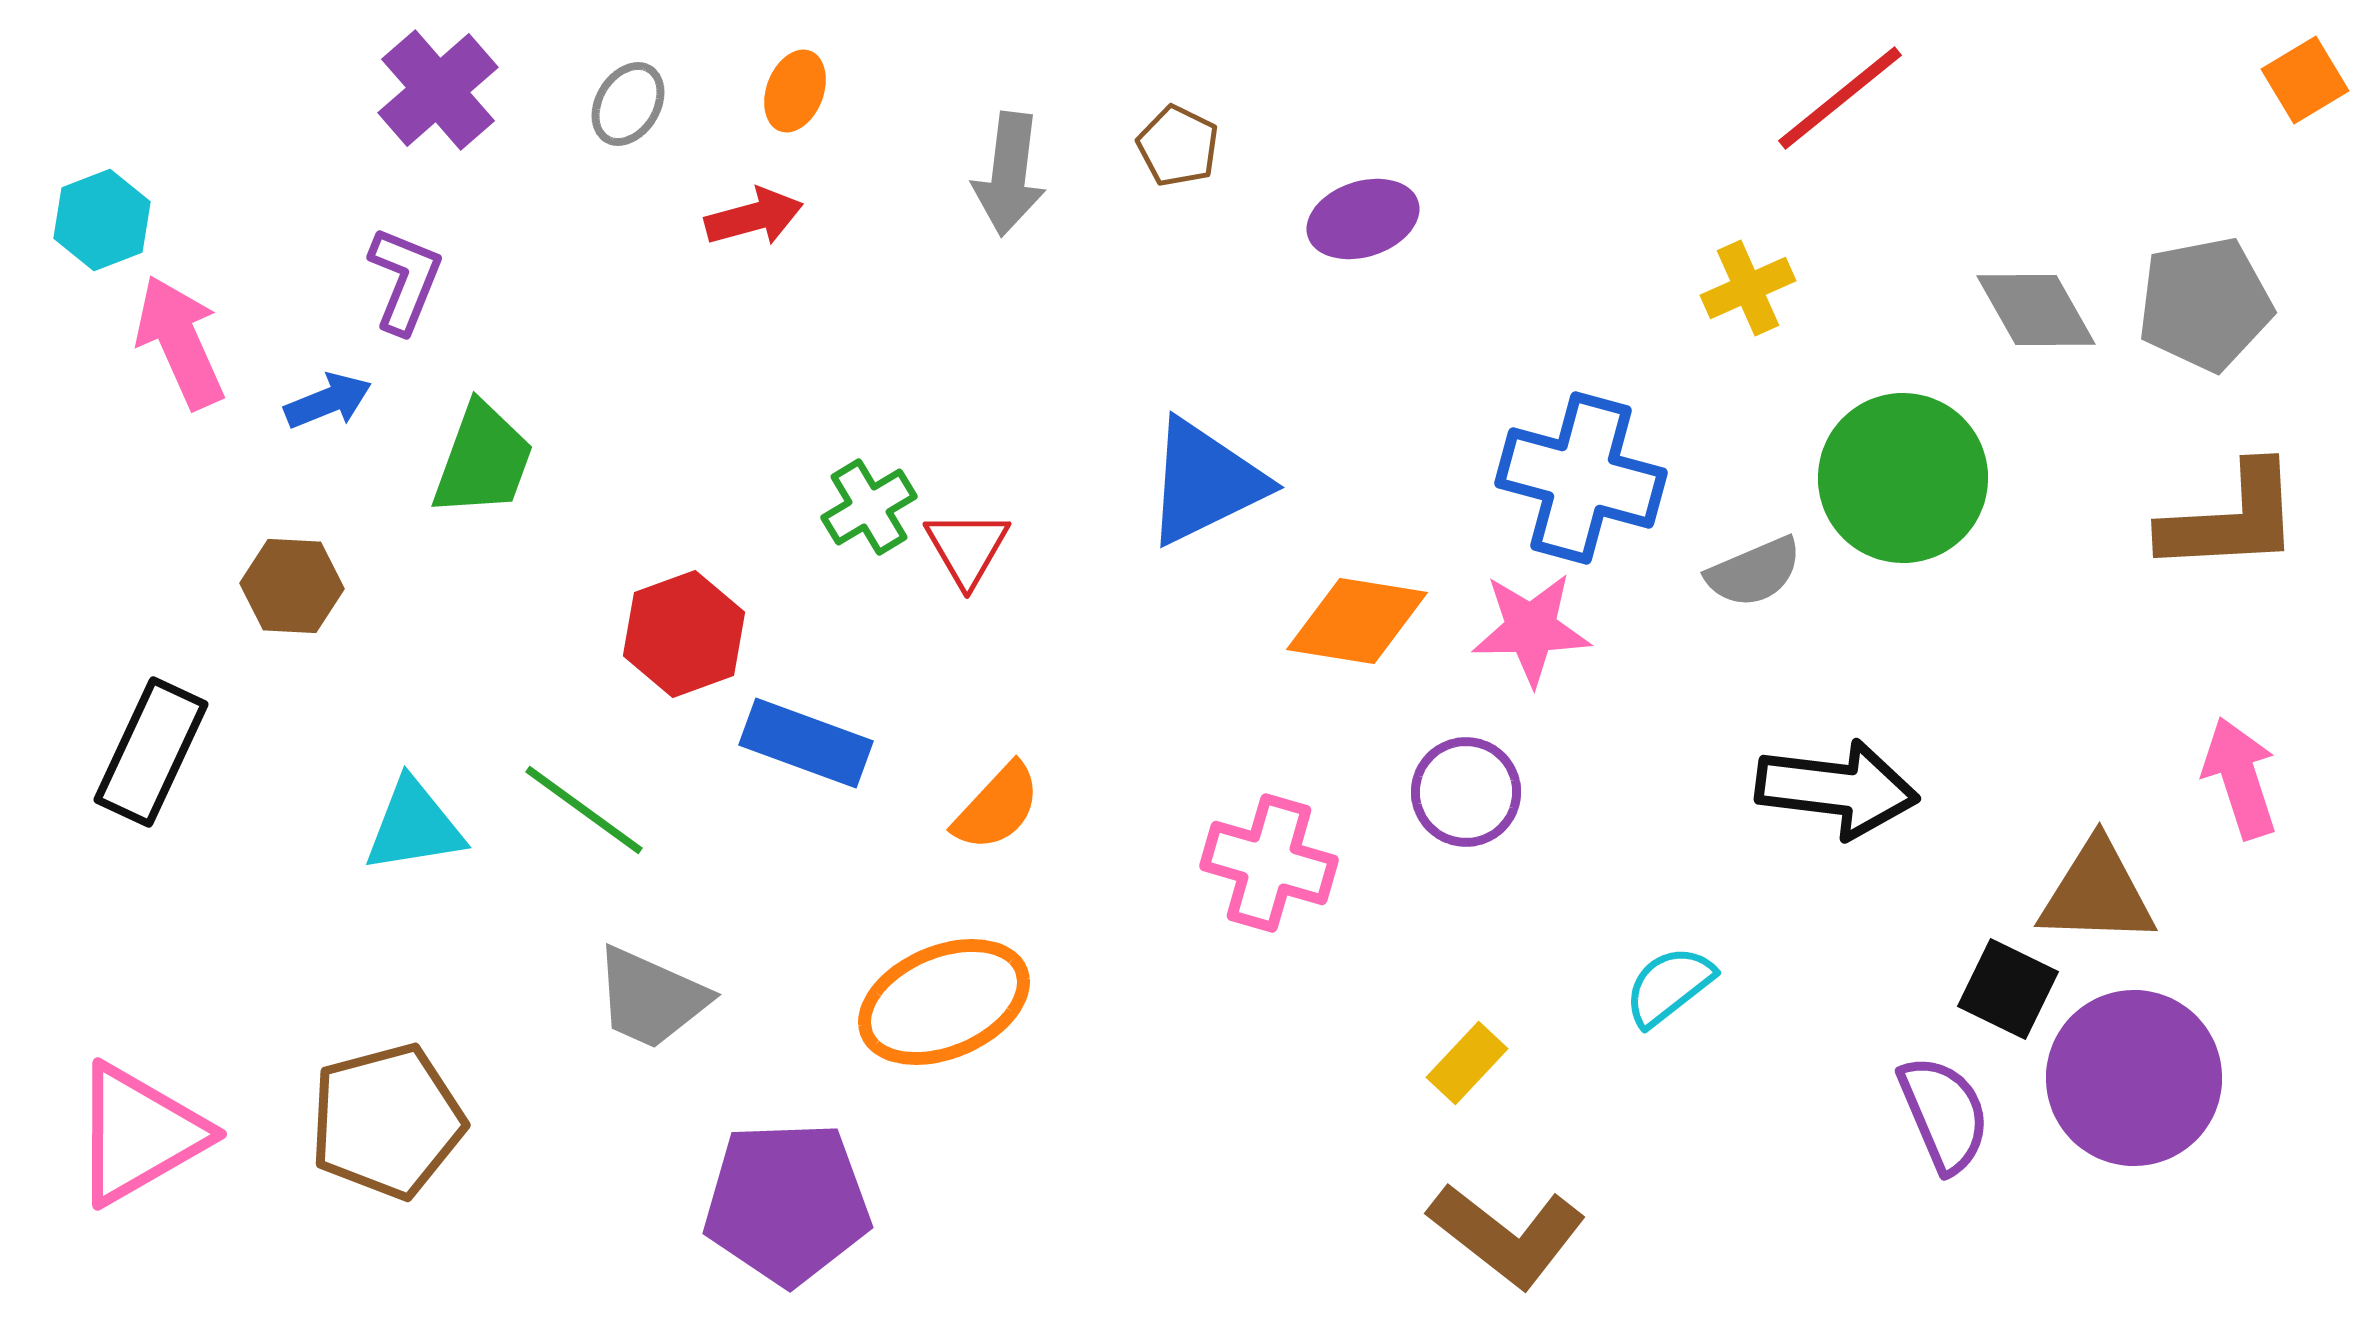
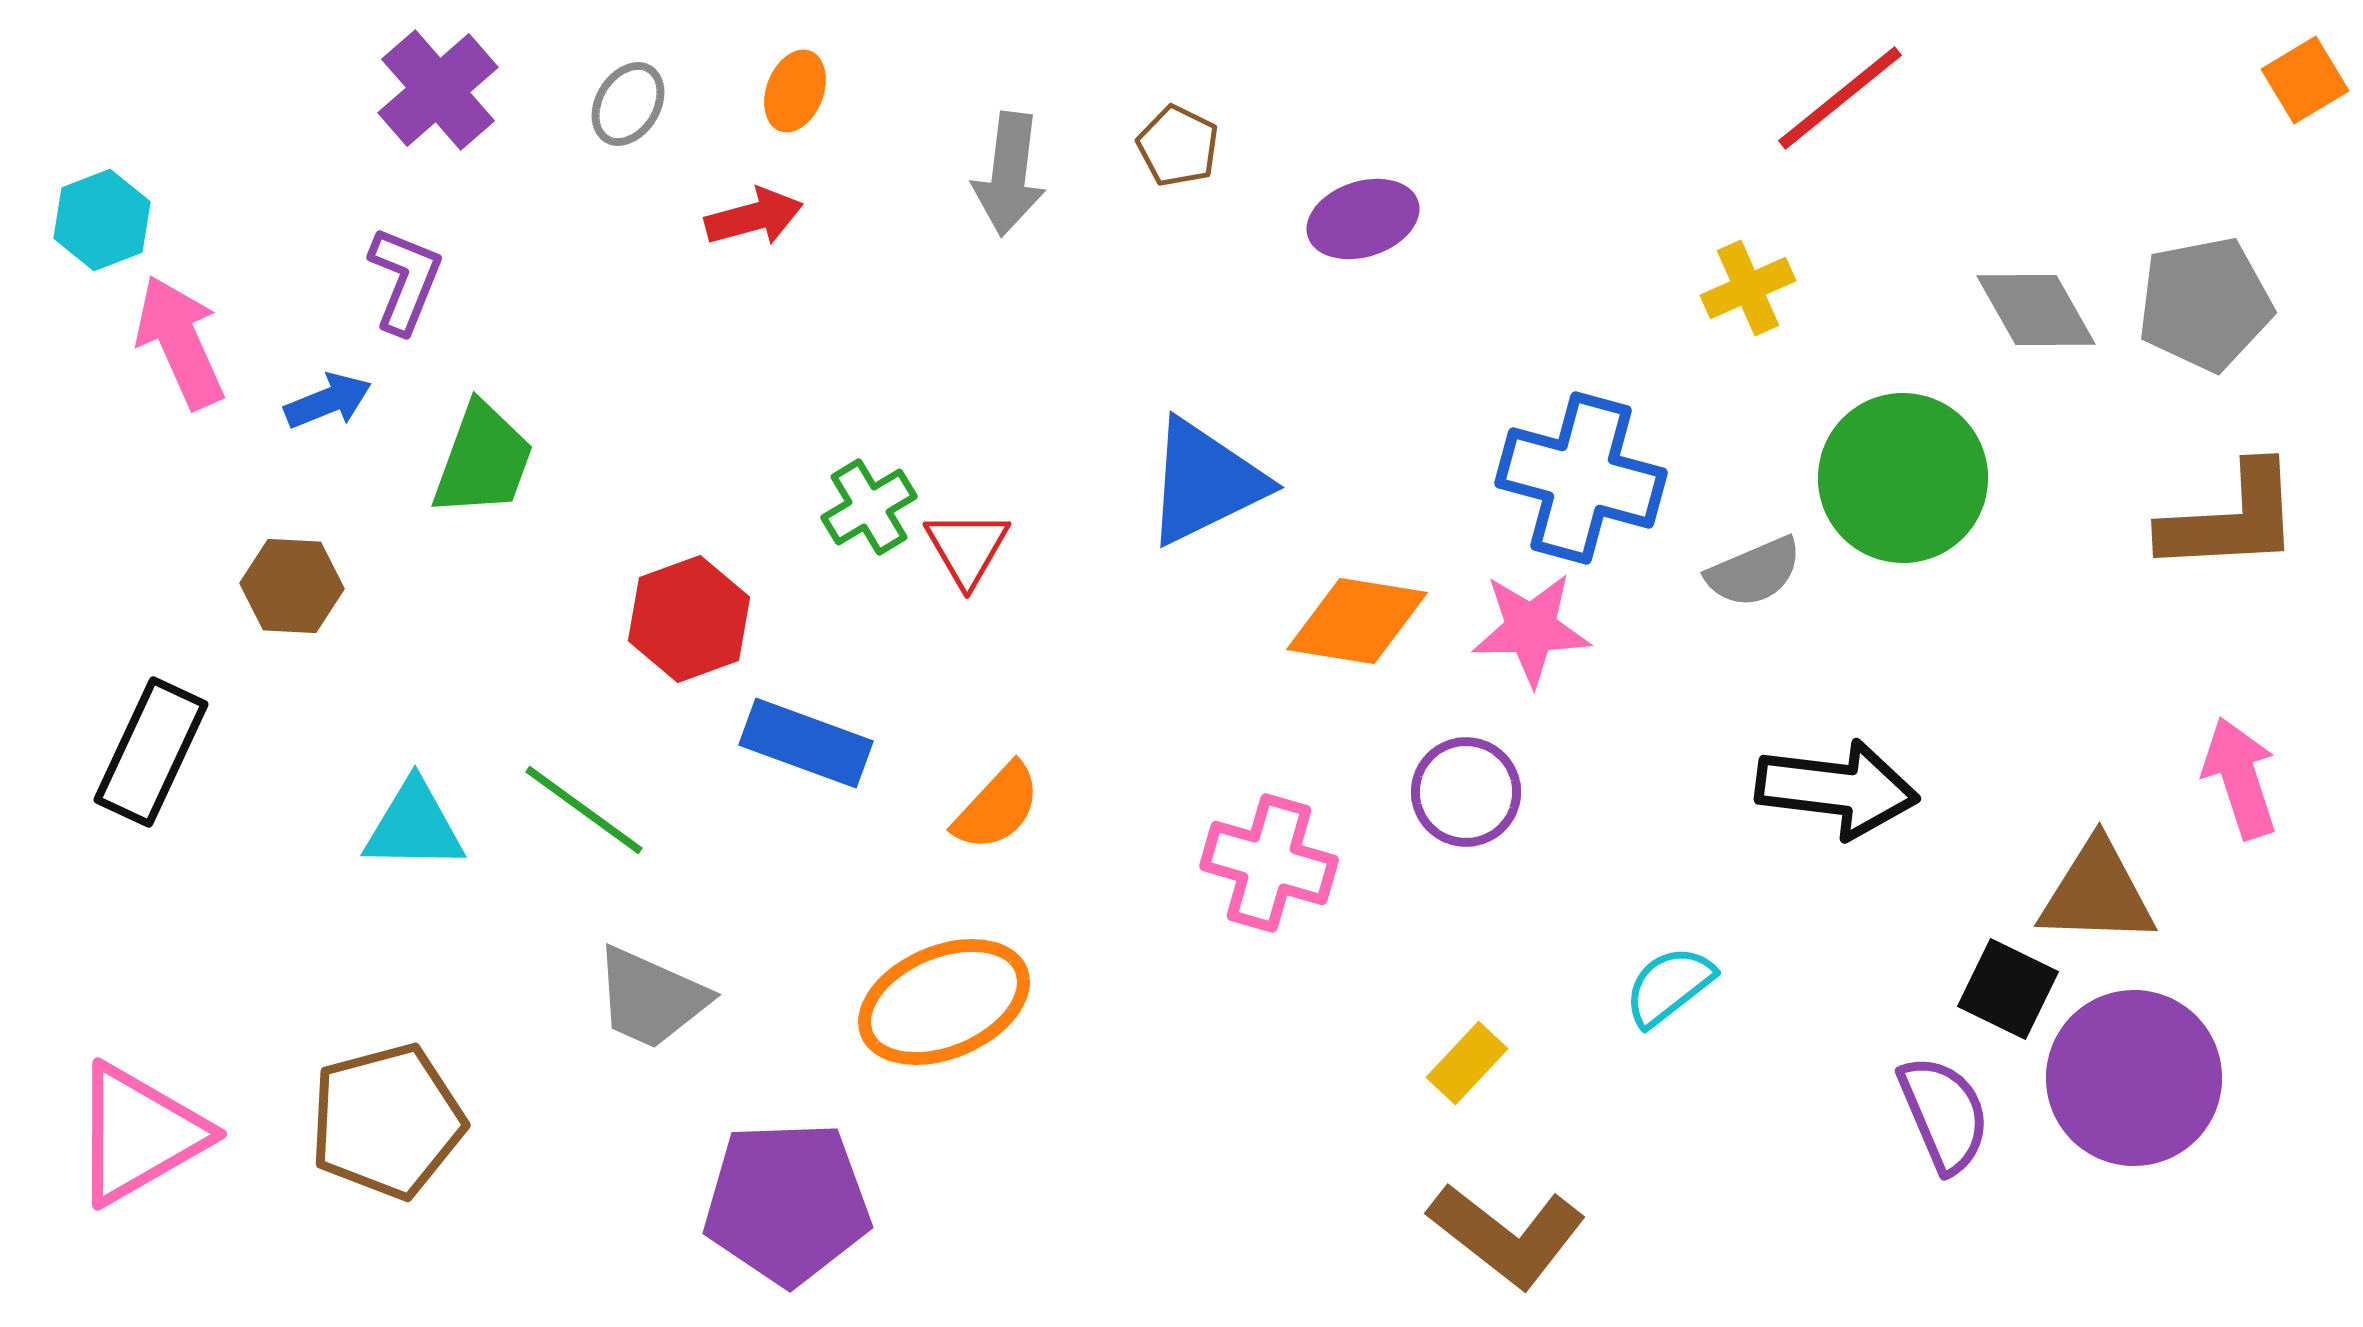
red hexagon at (684, 634): moved 5 px right, 15 px up
cyan triangle at (414, 826): rotated 10 degrees clockwise
